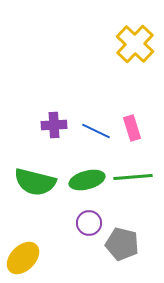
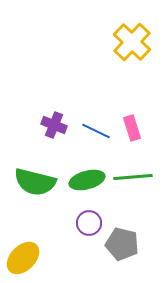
yellow cross: moved 3 px left, 2 px up
purple cross: rotated 25 degrees clockwise
